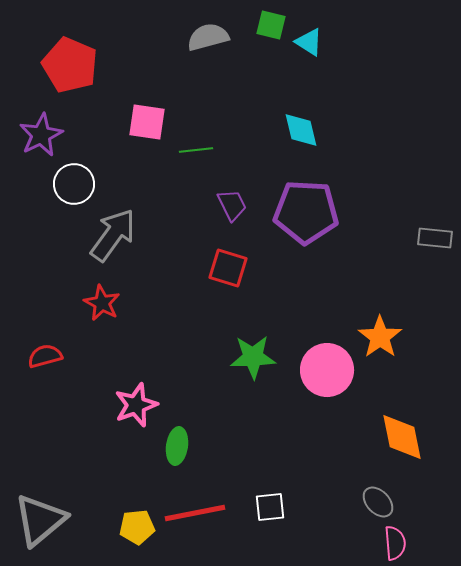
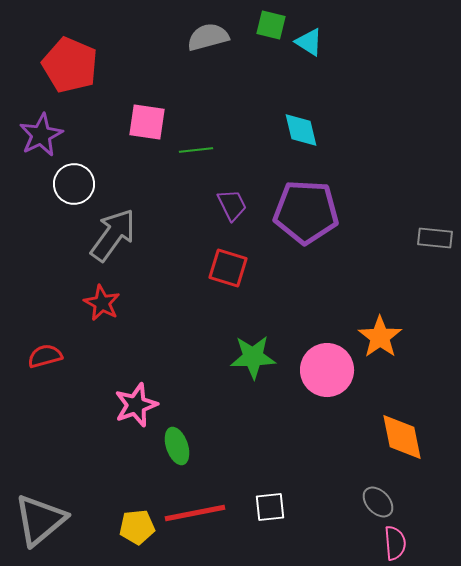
green ellipse: rotated 27 degrees counterclockwise
